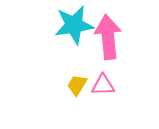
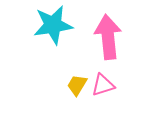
cyan star: moved 21 px left
pink triangle: rotated 15 degrees counterclockwise
